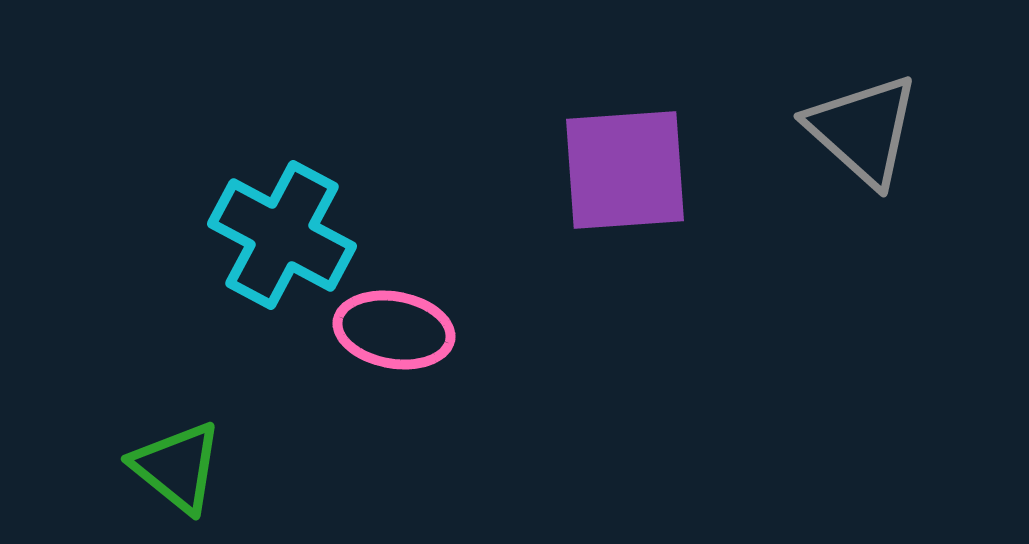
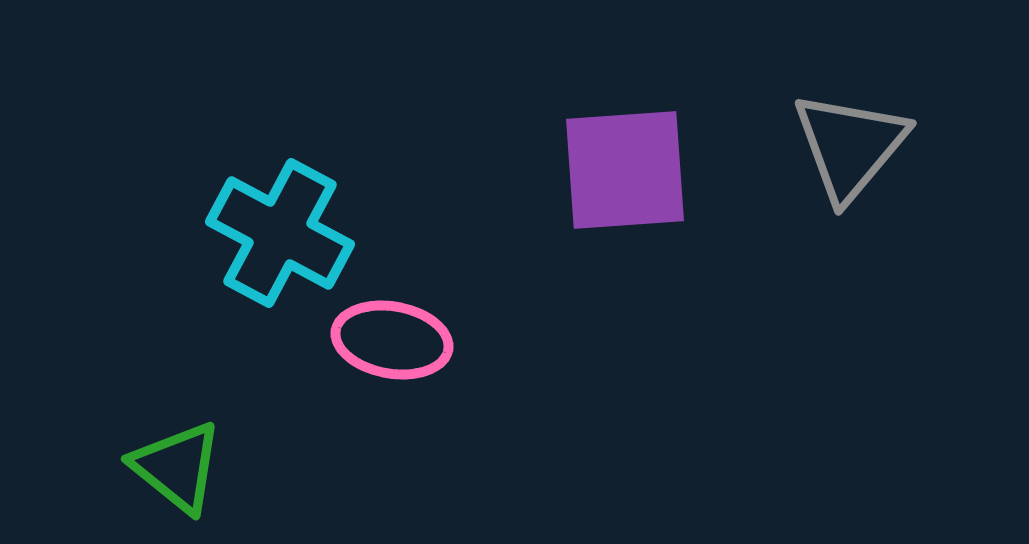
gray triangle: moved 13 px left, 16 px down; rotated 28 degrees clockwise
cyan cross: moved 2 px left, 2 px up
pink ellipse: moved 2 px left, 10 px down
